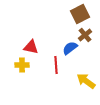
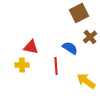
brown square: moved 1 px left, 1 px up
brown cross: moved 5 px right, 2 px down
blue semicircle: rotated 70 degrees clockwise
red line: moved 1 px down
